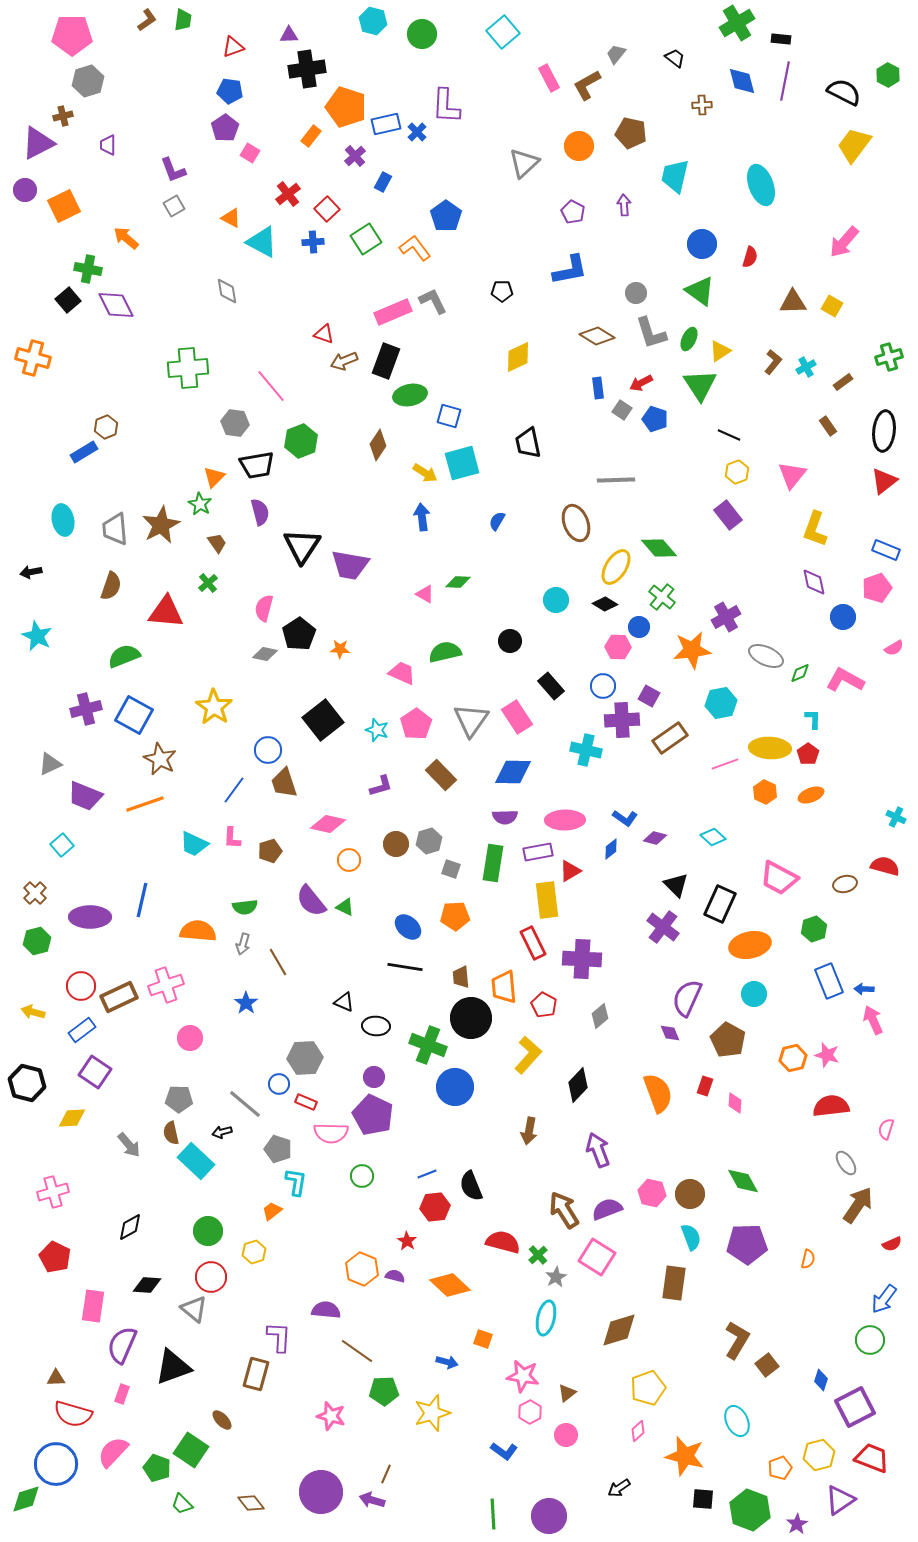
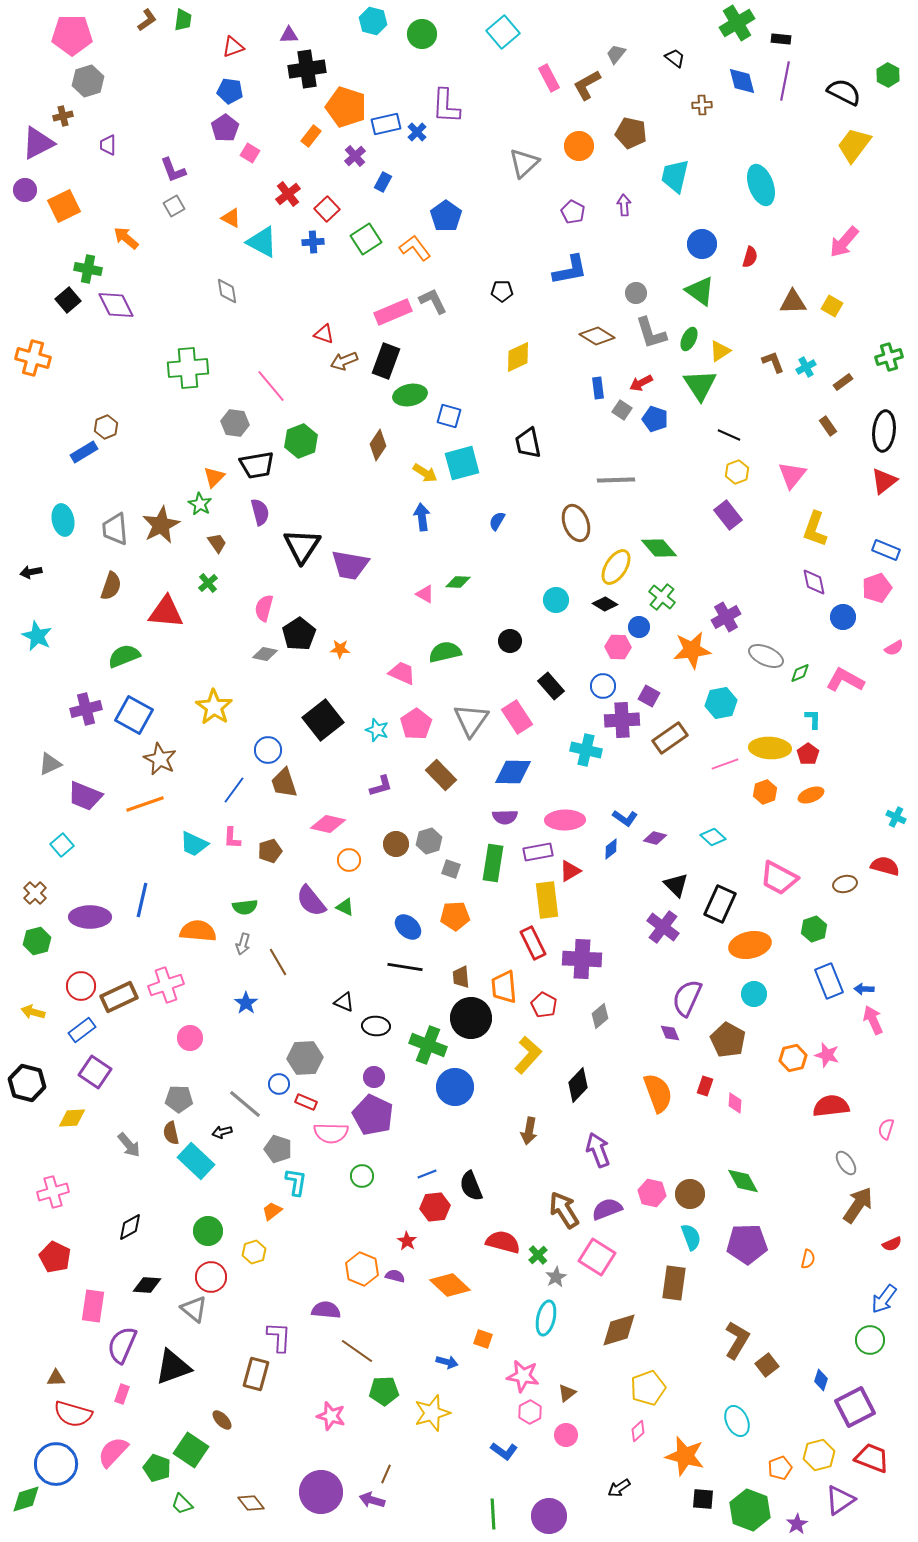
brown L-shape at (773, 362): rotated 60 degrees counterclockwise
orange hexagon at (765, 792): rotated 15 degrees clockwise
